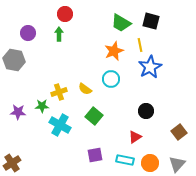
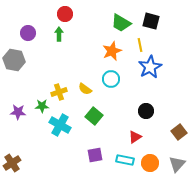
orange star: moved 2 px left
